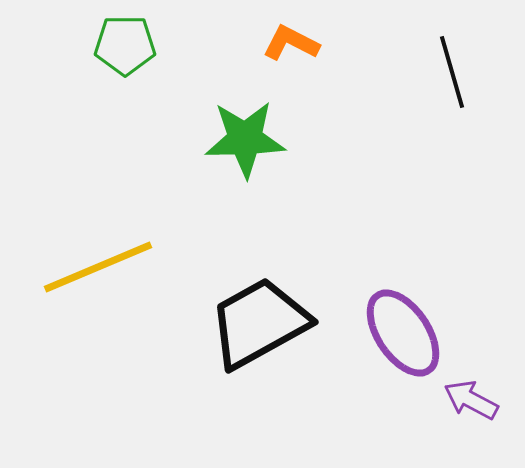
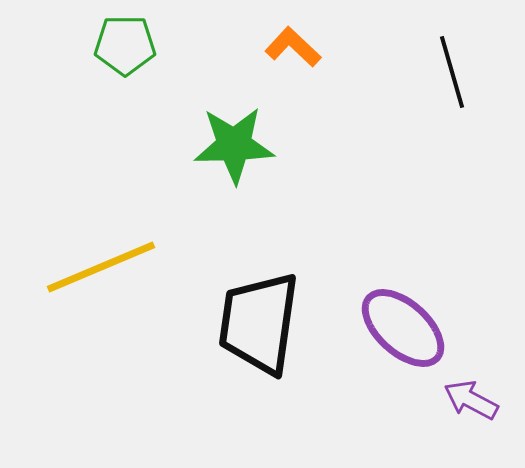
orange L-shape: moved 2 px right, 4 px down; rotated 16 degrees clockwise
green star: moved 11 px left, 6 px down
yellow line: moved 3 px right
black trapezoid: rotated 53 degrees counterclockwise
purple ellipse: moved 5 px up; rotated 14 degrees counterclockwise
